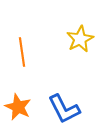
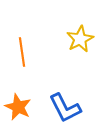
blue L-shape: moved 1 px right, 1 px up
